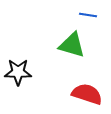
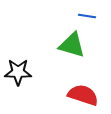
blue line: moved 1 px left, 1 px down
red semicircle: moved 4 px left, 1 px down
